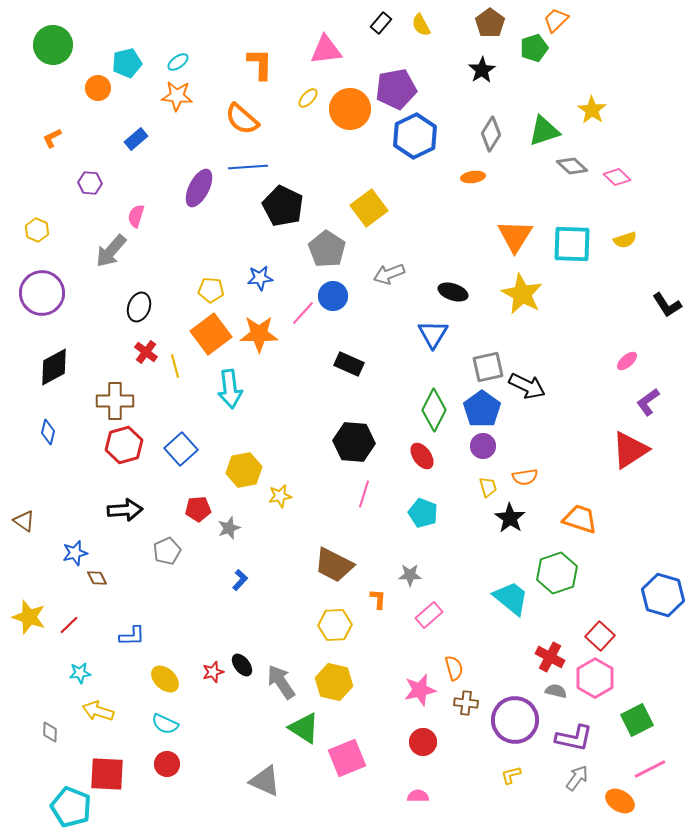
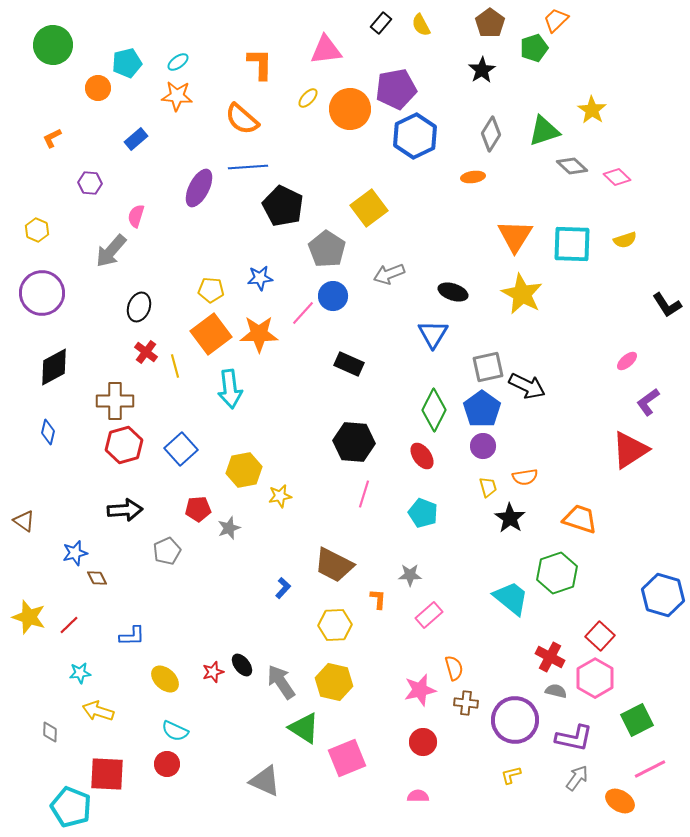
blue L-shape at (240, 580): moved 43 px right, 8 px down
cyan semicircle at (165, 724): moved 10 px right, 7 px down
